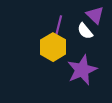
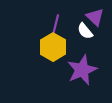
purple triangle: moved 2 px down
purple line: moved 3 px left, 1 px up
